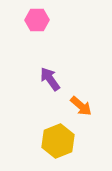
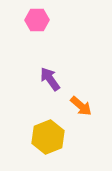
yellow hexagon: moved 10 px left, 4 px up
